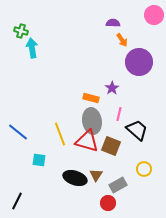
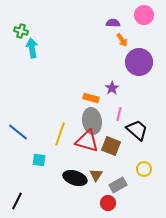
pink circle: moved 10 px left
yellow line: rotated 40 degrees clockwise
